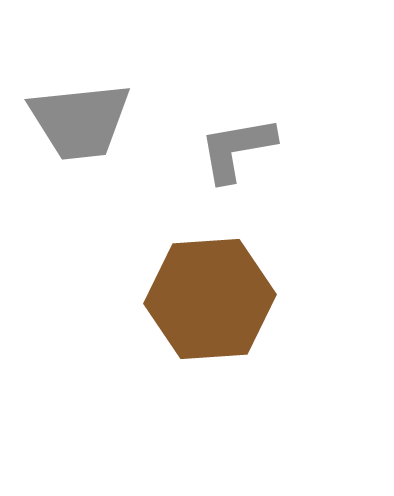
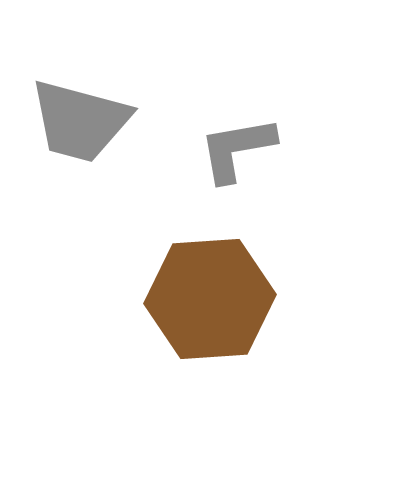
gray trapezoid: rotated 21 degrees clockwise
